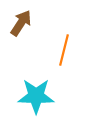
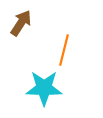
cyan star: moved 8 px right, 8 px up
